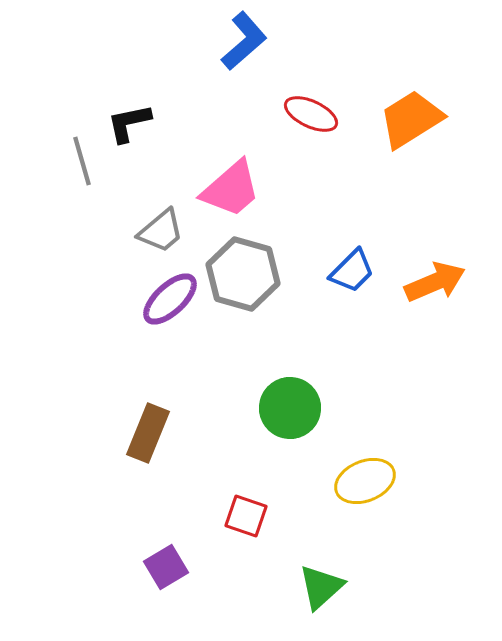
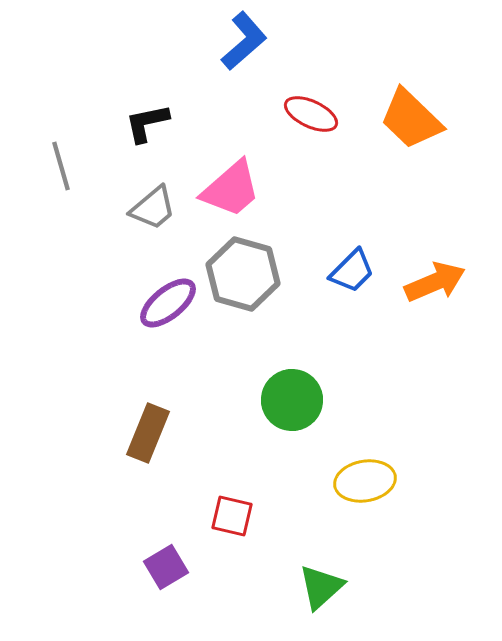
orange trapezoid: rotated 104 degrees counterclockwise
black L-shape: moved 18 px right
gray line: moved 21 px left, 5 px down
gray trapezoid: moved 8 px left, 23 px up
purple ellipse: moved 2 px left, 4 px down; rotated 4 degrees clockwise
green circle: moved 2 px right, 8 px up
yellow ellipse: rotated 12 degrees clockwise
red square: moved 14 px left; rotated 6 degrees counterclockwise
